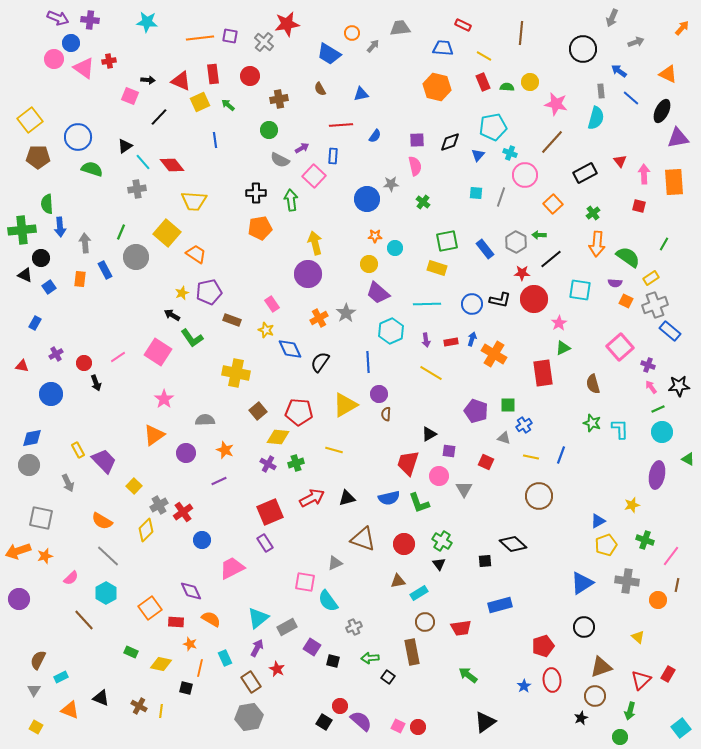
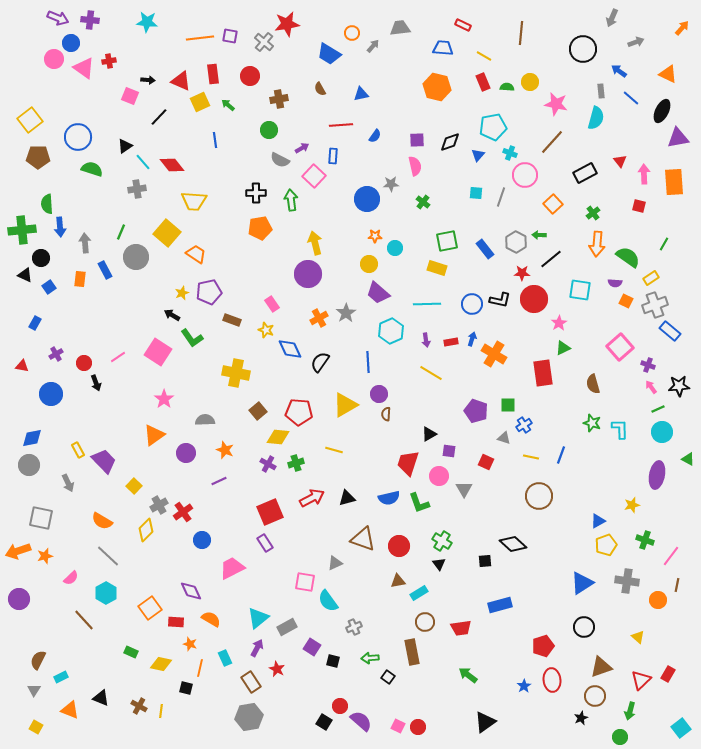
red circle at (404, 544): moved 5 px left, 2 px down
